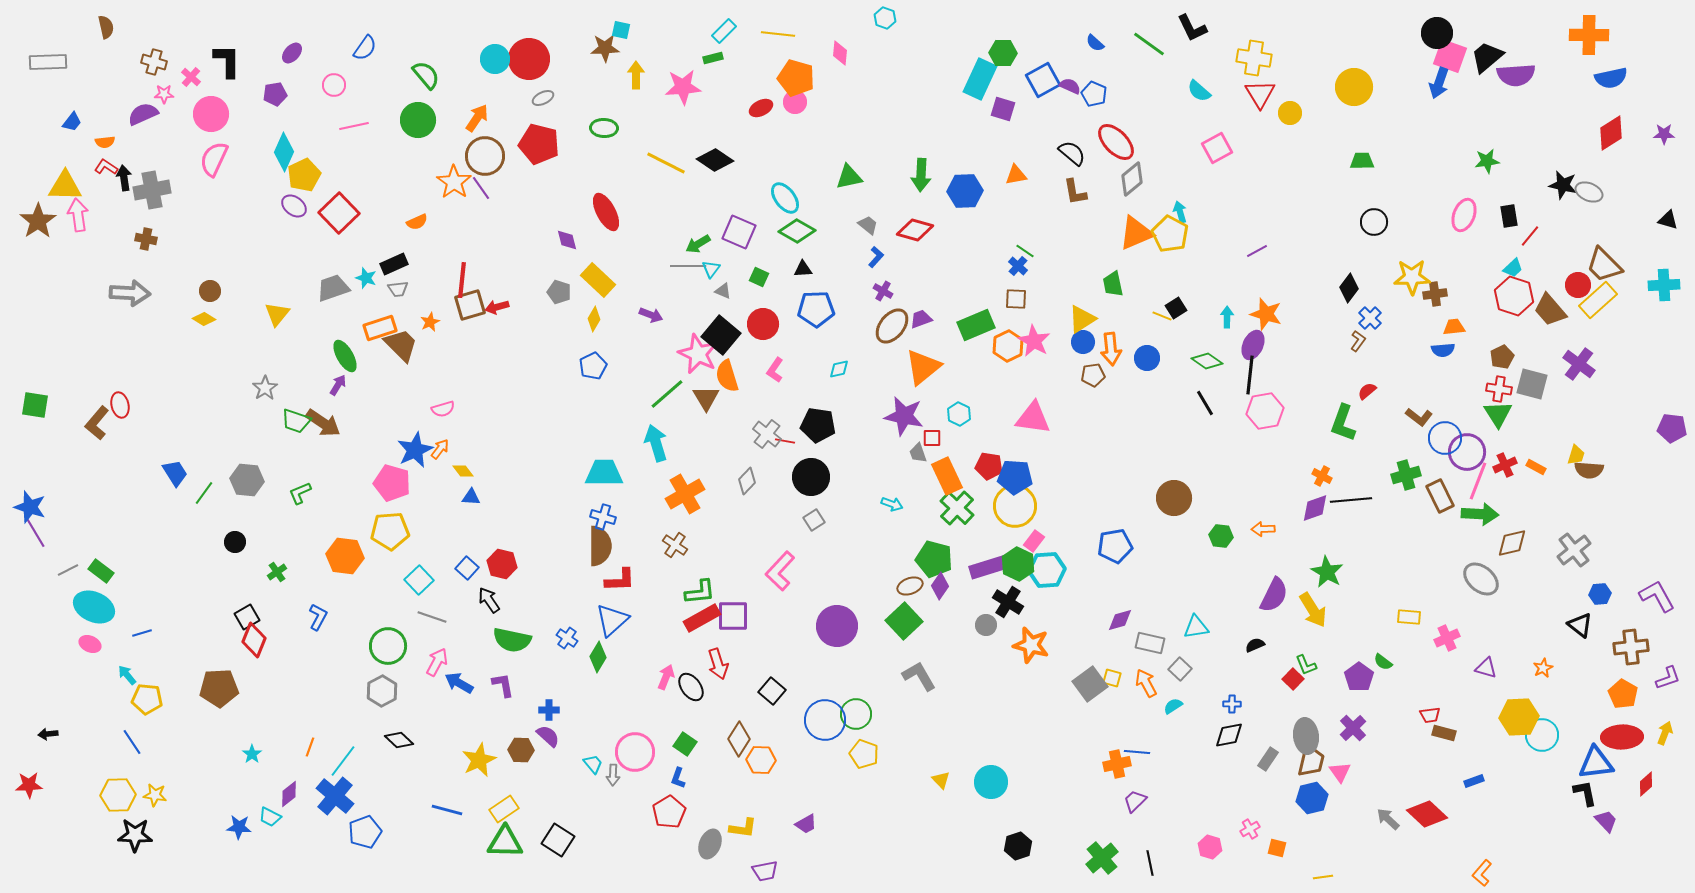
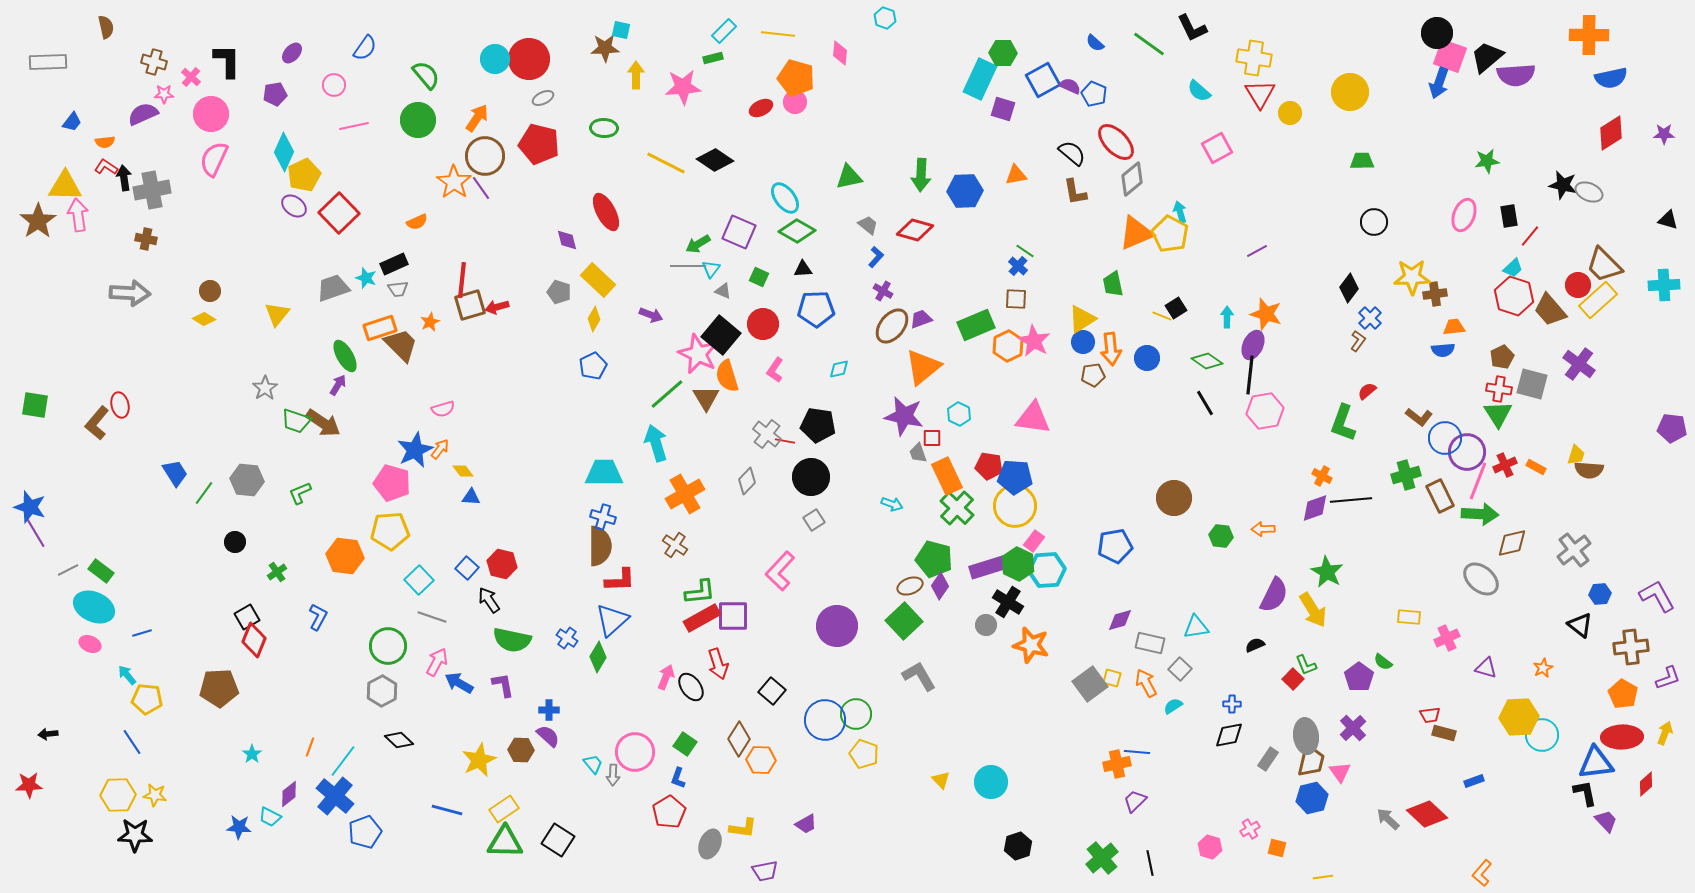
yellow circle at (1354, 87): moved 4 px left, 5 px down
